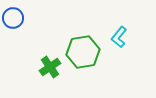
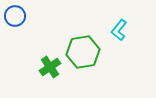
blue circle: moved 2 px right, 2 px up
cyan L-shape: moved 7 px up
